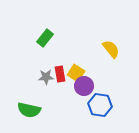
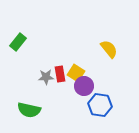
green rectangle: moved 27 px left, 4 px down
yellow semicircle: moved 2 px left
